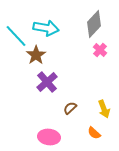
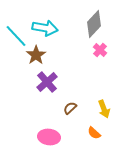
cyan arrow: moved 1 px left
